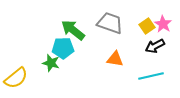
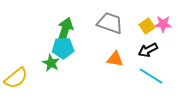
pink star: rotated 30 degrees counterclockwise
green arrow: moved 8 px left; rotated 70 degrees clockwise
black arrow: moved 7 px left, 4 px down
green star: rotated 12 degrees clockwise
cyan line: rotated 45 degrees clockwise
